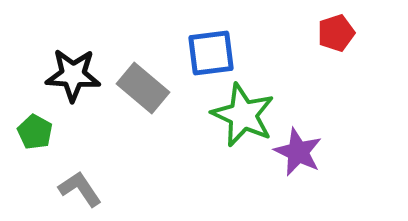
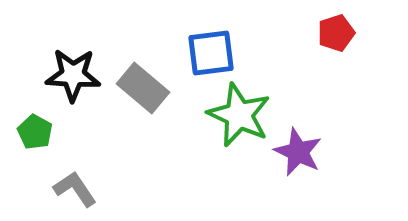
green star: moved 4 px left
gray L-shape: moved 5 px left
